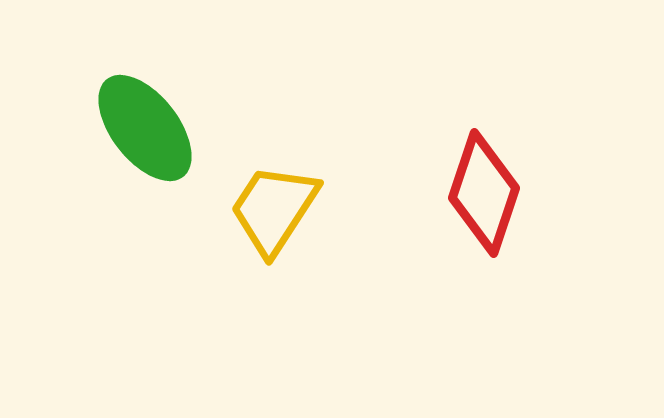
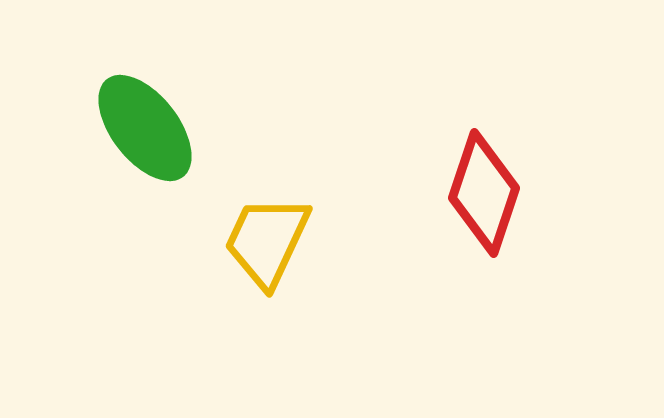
yellow trapezoid: moved 7 px left, 32 px down; rotated 8 degrees counterclockwise
